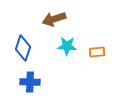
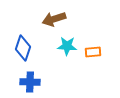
orange rectangle: moved 4 px left
